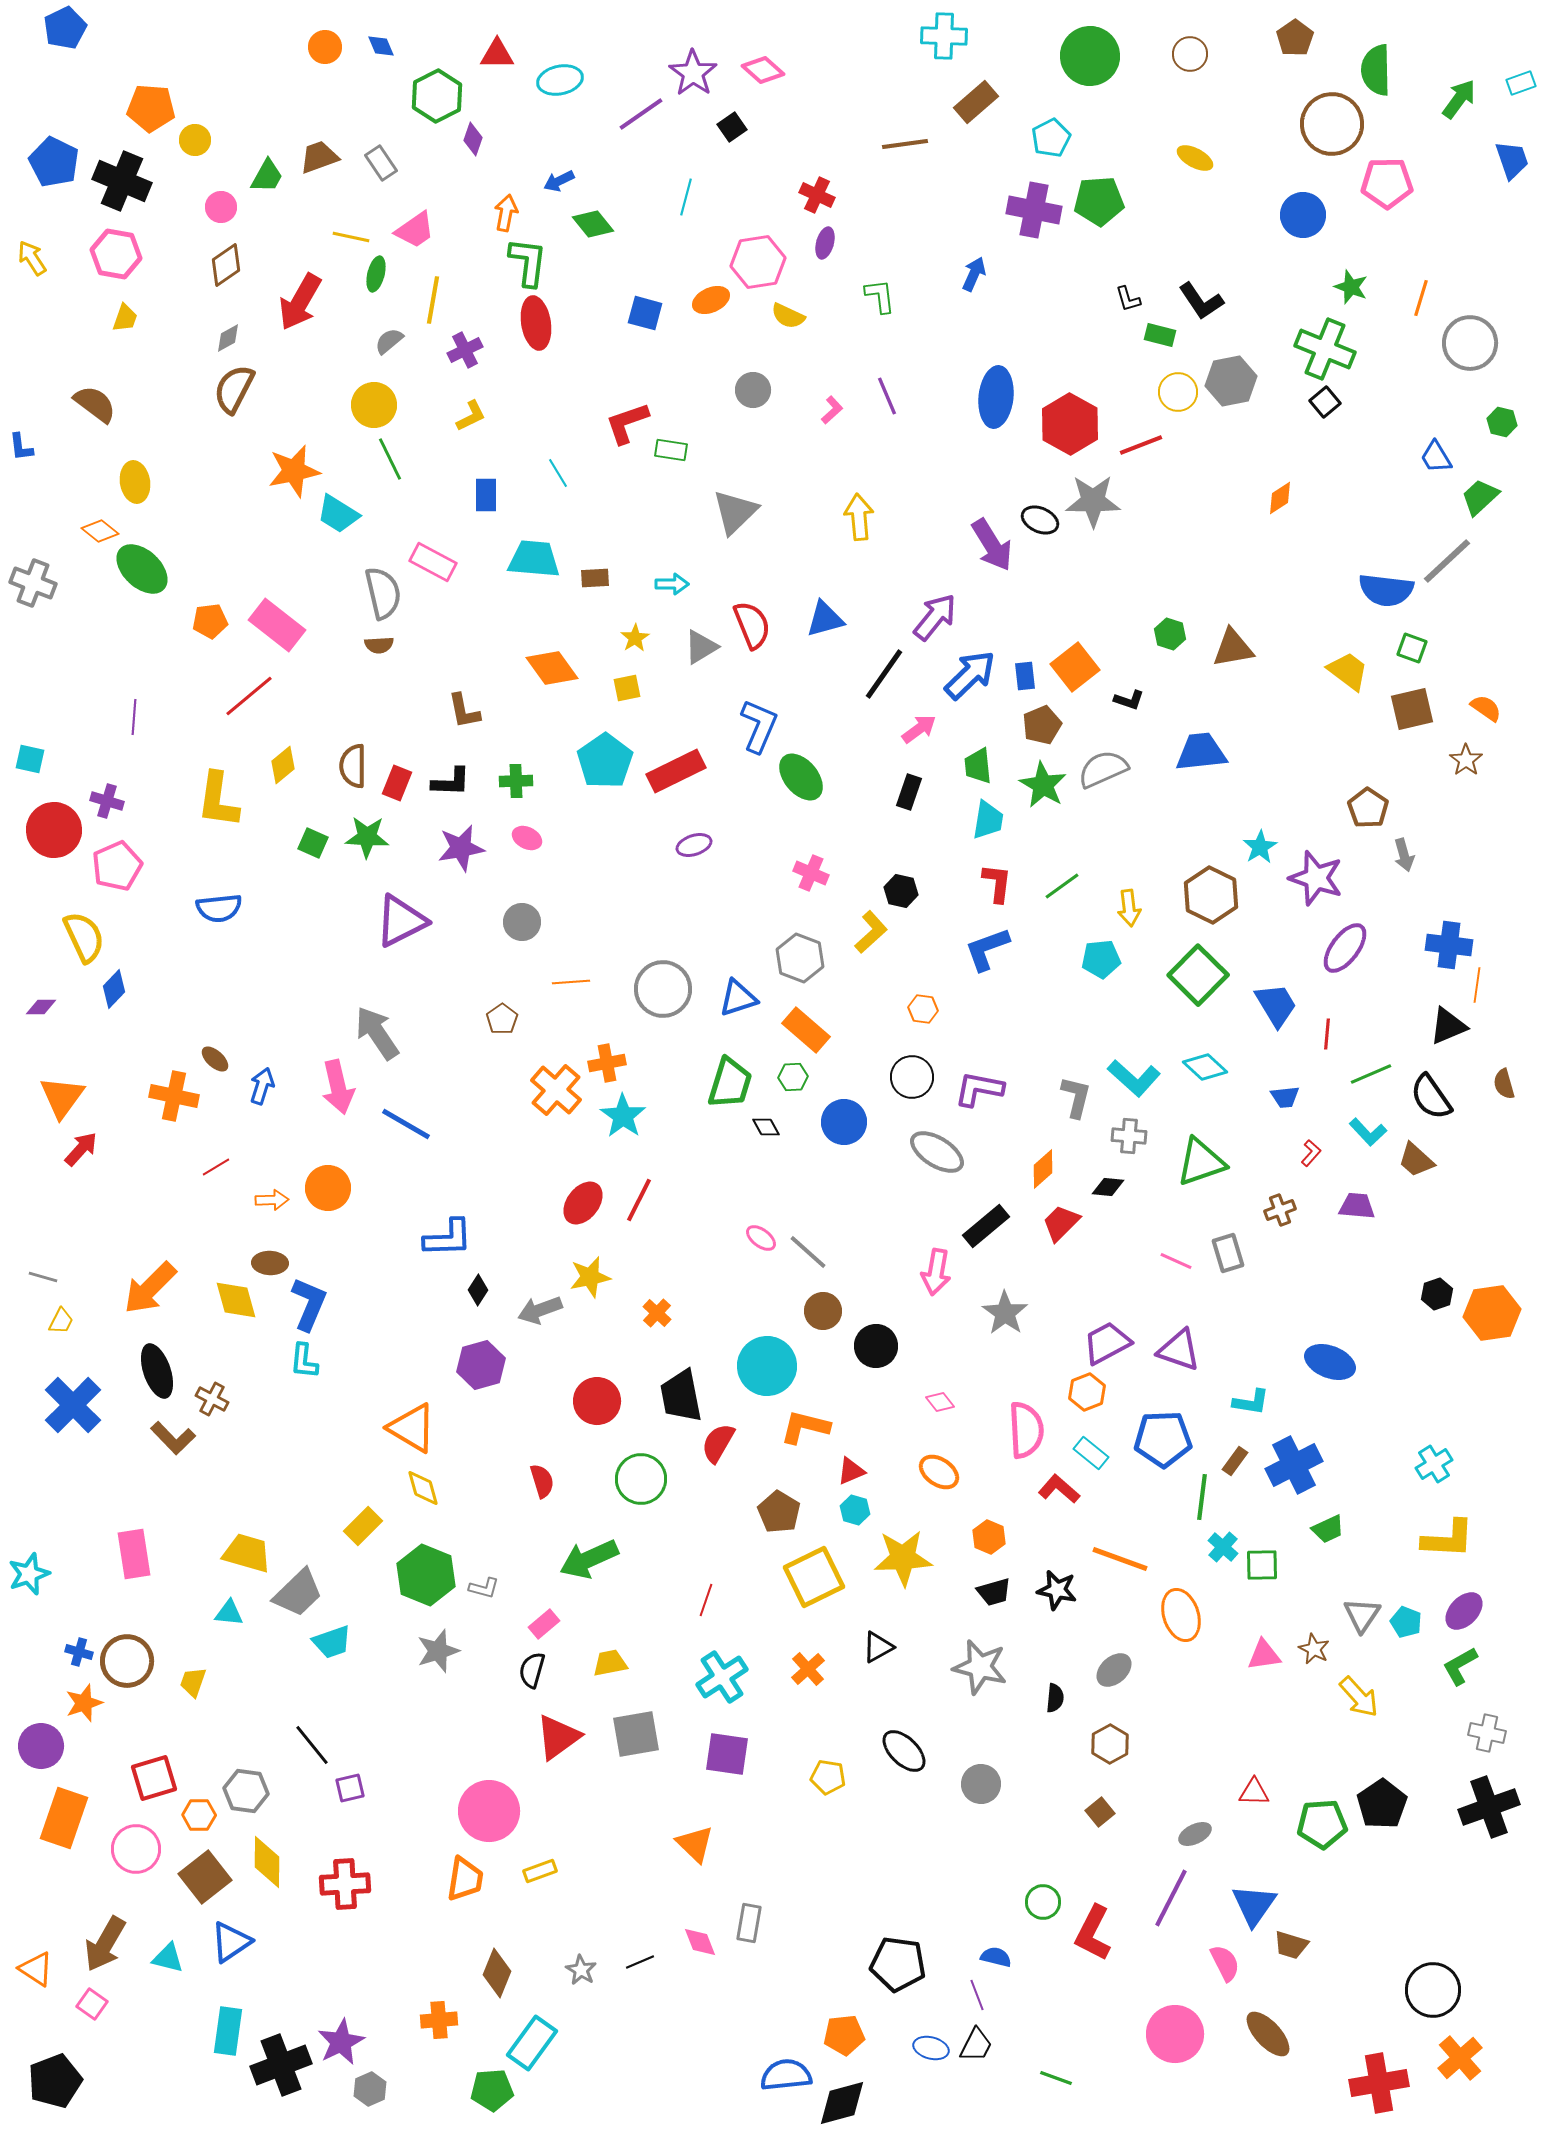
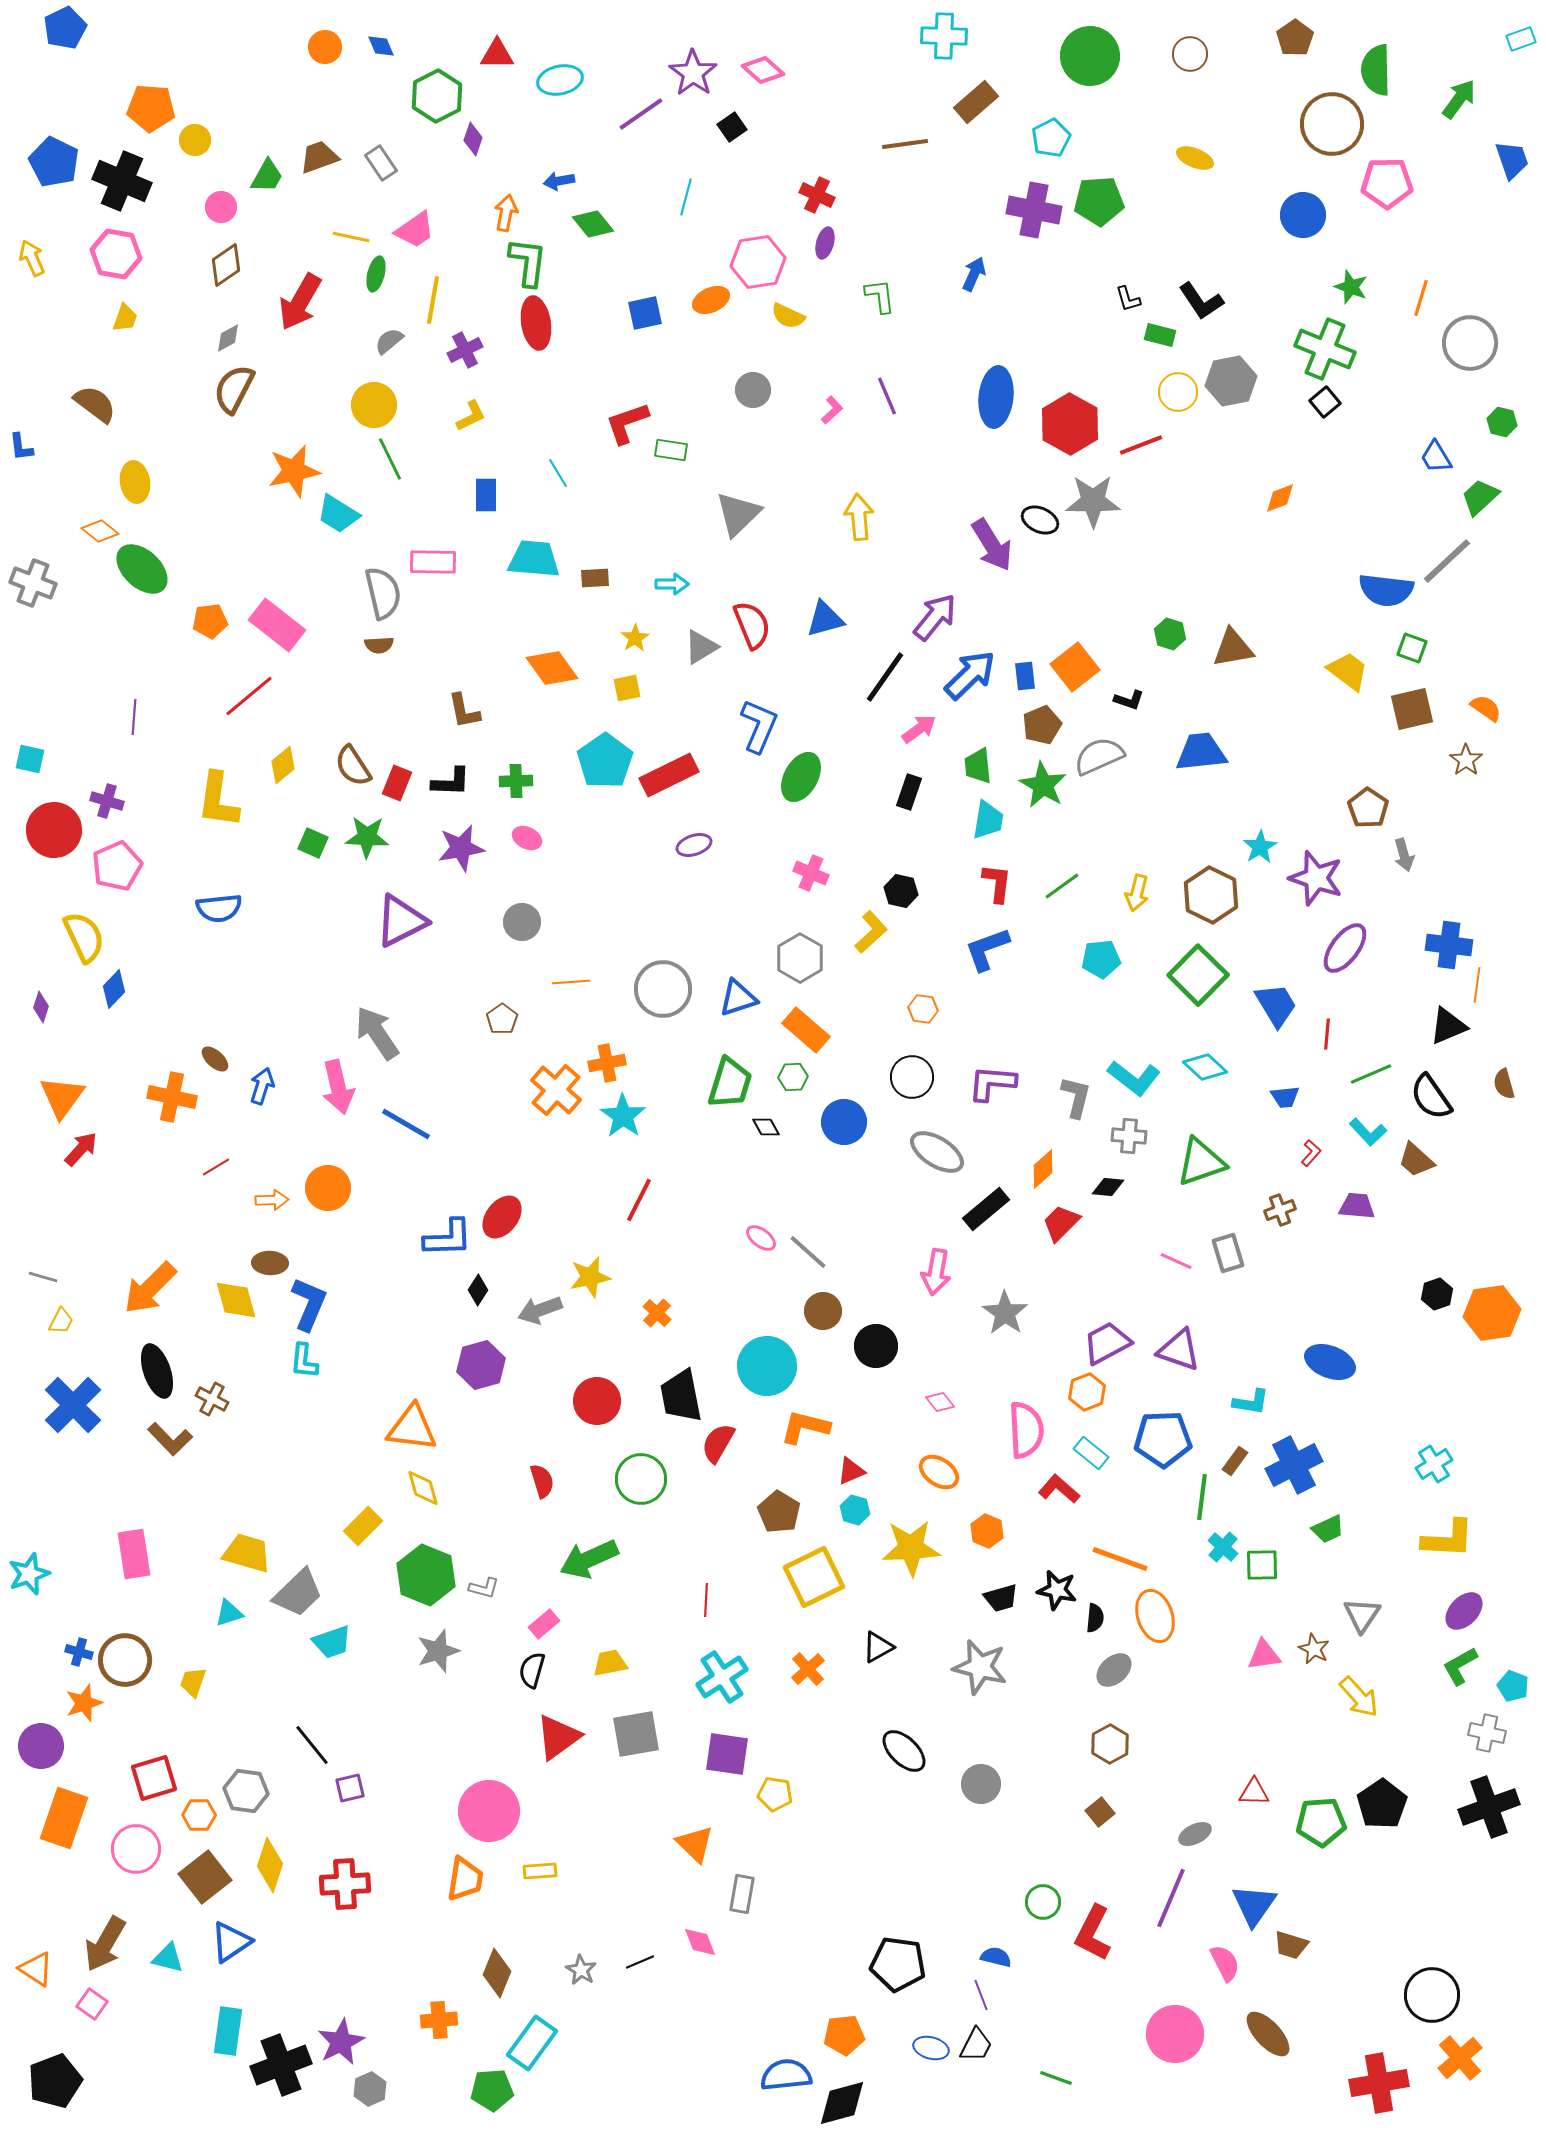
cyan rectangle at (1521, 83): moved 44 px up
yellow ellipse at (1195, 158): rotated 6 degrees counterclockwise
blue arrow at (559, 181): rotated 16 degrees clockwise
yellow arrow at (32, 258): rotated 9 degrees clockwise
blue square at (645, 313): rotated 27 degrees counterclockwise
orange diamond at (1280, 498): rotated 12 degrees clockwise
gray triangle at (735, 512): moved 3 px right, 2 px down
pink rectangle at (433, 562): rotated 27 degrees counterclockwise
black line at (884, 674): moved 1 px right, 3 px down
brown semicircle at (353, 766): rotated 33 degrees counterclockwise
gray semicircle at (1103, 769): moved 4 px left, 13 px up
red rectangle at (676, 771): moved 7 px left, 4 px down
green ellipse at (801, 777): rotated 69 degrees clockwise
yellow arrow at (1129, 908): moved 8 px right, 15 px up; rotated 21 degrees clockwise
gray hexagon at (800, 958): rotated 9 degrees clockwise
purple diamond at (41, 1007): rotated 72 degrees counterclockwise
cyan L-shape at (1134, 1078): rotated 4 degrees counterclockwise
purple L-shape at (979, 1089): moved 13 px right, 6 px up; rotated 6 degrees counterclockwise
orange cross at (174, 1096): moved 2 px left, 1 px down
red ellipse at (583, 1203): moved 81 px left, 14 px down
black rectangle at (986, 1226): moved 17 px up
orange triangle at (412, 1428): rotated 24 degrees counterclockwise
brown L-shape at (173, 1438): moved 3 px left, 1 px down
orange hexagon at (989, 1537): moved 2 px left, 6 px up
yellow star at (903, 1558): moved 8 px right, 10 px up
black trapezoid at (994, 1592): moved 7 px right, 6 px down
red line at (706, 1600): rotated 16 degrees counterclockwise
cyan triangle at (229, 1613): rotated 24 degrees counterclockwise
orange ellipse at (1181, 1615): moved 26 px left, 1 px down
cyan pentagon at (1406, 1622): moved 107 px right, 64 px down
brown circle at (127, 1661): moved 2 px left, 1 px up
black semicircle at (1055, 1698): moved 40 px right, 80 px up
yellow pentagon at (828, 1777): moved 53 px left, 17 px down
green pentagon at (1322, 1824): moved 1 px left, 2 px up
yellow diamond at (267, 1862): moved 3 px right, 3 px down; rotated 18 degrees clockwise
yellow rectangle at (540, 1871): rotated 16 degrees clockwise
purple line at (1171, 1898): rotated 4 degrees counterclockwise
gray rectangle at (749, 1923): moved 7 px left, 29 px up
black circle at (1433, 1990): moved 1 px left, 5 px down
purple line at (977, 1995): moved 4 px right
